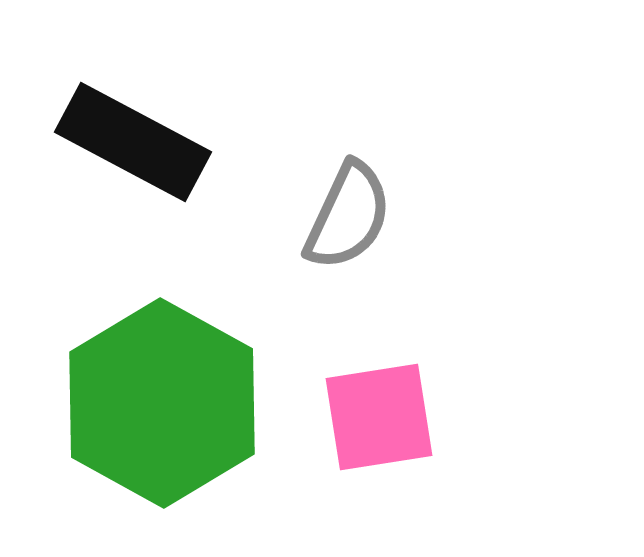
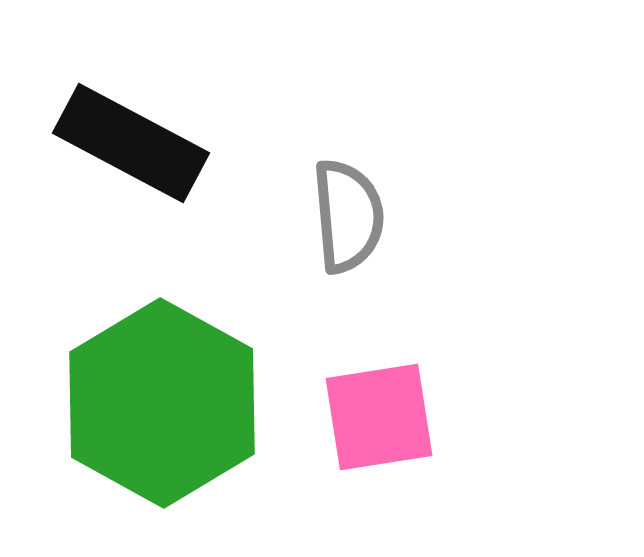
black rectangle: moved 2 px left, 1 px down
gray semicircle: rotated 30 degrees counterclockwise
